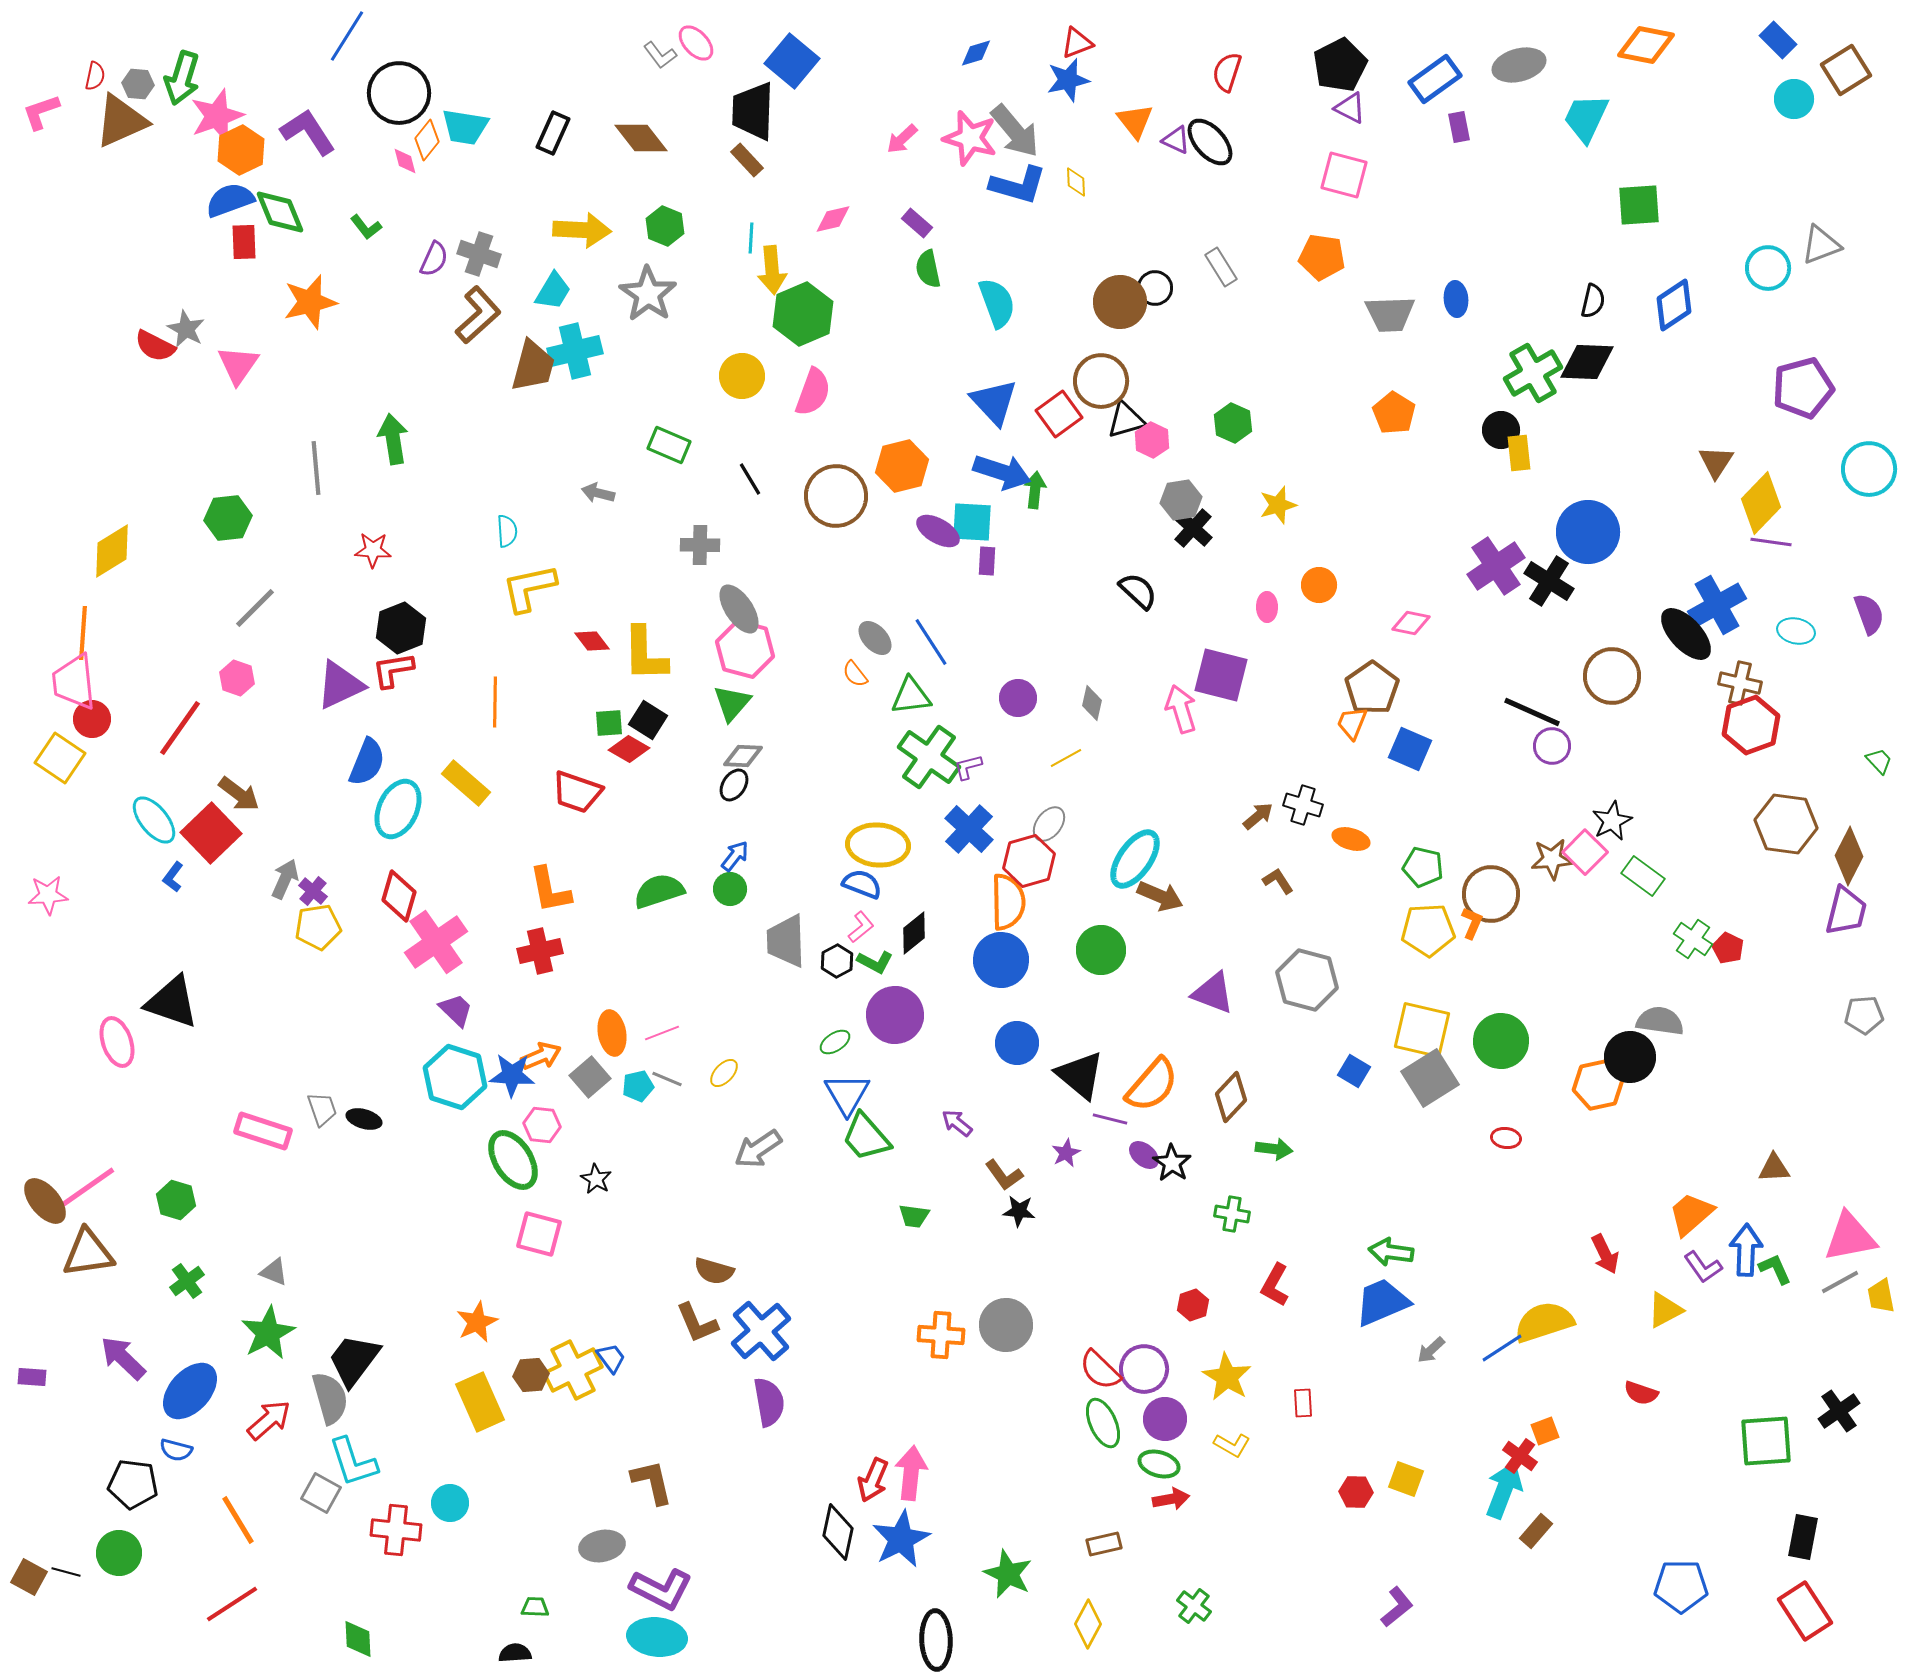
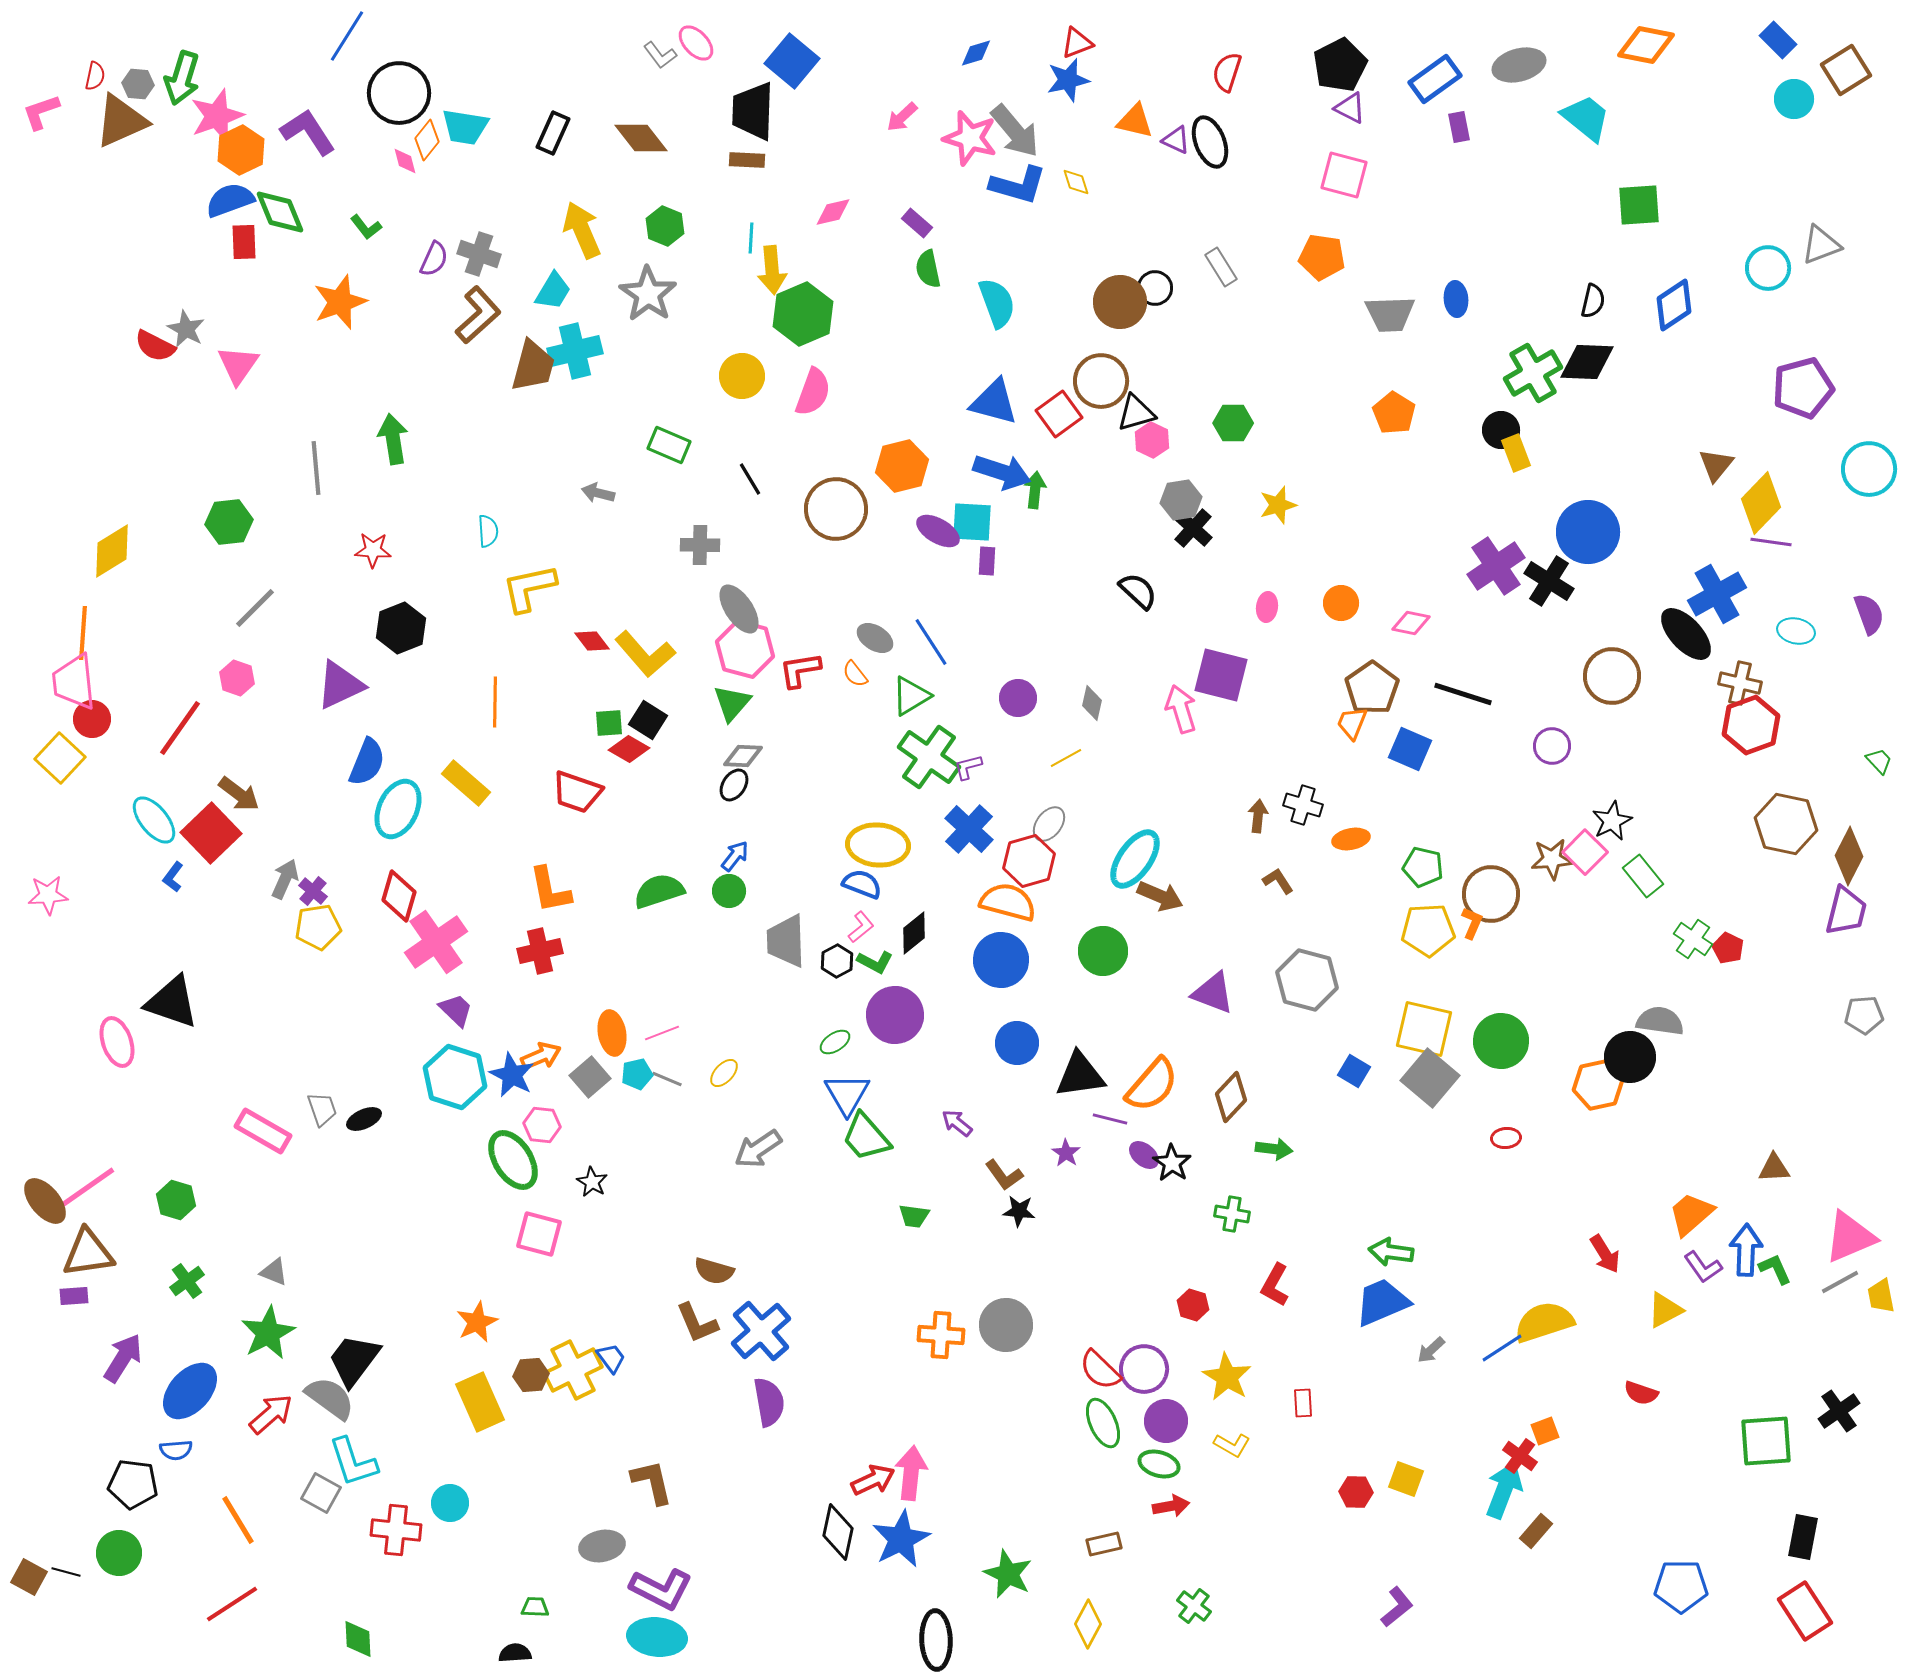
cyan trapezoid at (1586, 118): rotated 104 degrees clockwise
orange triangle at (1135, 121): rotated 39 degrees counterclockwise
pink arrow at (902, 139): moved 22 px up
black ellipse at (1210, 142): rotated 21 degrees clockwise
brown rectangle at (747, 160): rotated 44 degrees counterclockwise
yellow diamond at (1076, 182): rotated 16 degrees counterclockwise
pink diamond at (833, 219): moved 7 px up
yellow arrow at (582, 230): rotated 116 degrees counterclockwise
orange star at (310, 302): moved 30 px right; rotated 6 degrees counterclockwise
blue triangle at (994, 402): rotated 32 degrees counterclockwise
black triangle at (1126, 420): moved 10 px right, 7 px up
green hexagon at (1233, 423): rotated 24 degrees counterclockwise
yellow rectangle at (1519, 453): moved 3 px left; rotated 15 degrees counterclockwise
brown triangle at (1716, 462): moved 3 px down; rotated 6 degrees clockwise
brown circle at (836, 496): moved 13 px down
green hexagon at (228, 518): moved 1 px right, 4 px down
cyan semicircle at (507, 531): moved 19 px left
orange circle at (1319, 585): moved 22 px right, 18 px down
blue cross at (1717, 605): moved 11 px up
pink ellipse at (1267, 607): rotated 8 degrees clockwise
gray ellipse at (875, 638): rotated 15 degrees counterclockwise
yellow L-shape at (645, 654): rotated 40 degrees counterclockwise
red L-shape at (393, 670): moved 407 px right
green triangle at (911, 696): rotated 24 degrees counterclockwise
black line at (1532, 712): moved 69 px left, 18 px up; rotated 6 degrees counterclockwise
yellow square at (60, 758): rotated 9 degrees clockwise
brown arrow at (1258, 816): rotated 44 degrees counterclockwise
brown hexagon at (1786, 824): rotated 4 degrees clockwise
orange ellipse at (1351, 839): rotated 27 degrees counterclockwise
green rectangle at (1643, 876): rotated 15 degrees clockwise
green circle at (730, 889): moved 1 px left, 2 px down
orange semicircle at (1008, 902): rotated 74 degrees counterclockwise
green circle at (1101, 950): moved 2 px right, 1 px down
yellow square at (1422, 1030): moved 2 px right, 1 px up
blue star at (512, 1075): rotated 24 degrees clockwise
black triangle at (1080, 1075): rotated 48 degrees counterclockwise
gray square at (1430, 1078): rotated 18 degrees counterclockwise
cyan pentagon at (638, 1086): moved 1 px left, 12 px up
black ellipse at (364, 1119): rotated 40 degrees counterclockwise
pink rectangle at (263, 1131): rotated 12 degrees clockwise
red ellipse at (1506, 1138): rotated 12 degrees counterclockwise
purple star at (1066, 1153): rotated 12 degrees counterclockwise
black star at (596, 1179): moved 4 px left, 3 px down
pink triangle at (1850, 1237): rotated 12 degrees counterclockwise
red arrow at (1605, 1254): rotated 6 degrees counterclockwise
red hexagon at (1193, 1305): rotated 24 degrees counterclockwise
purple arrow at (123, 1358): rotated 78 degrees clockwise
purple rectangle at (32, 1377): moved 42 px right, 81 px up; rotated 8 degrees counterclockwise
gray semicircle at (330, 1398): rotated 38 degrees counterclockwise
purple circle at (1165, 1419): moved 1 px right, 2 px down
red arrow at (269, 1420): moved 2 px right, 6 px up
blue semicircle at (176, 1450): rotated 20 degrees counterclockwise
red arrow at (873, 1480): rotated 138 degrees counterclockwise
red arrow at (1171, 1499): moved 7 px down
